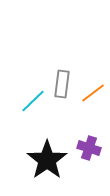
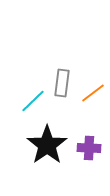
gray rectangle: moved 1 px up
purple cross: rotated 15 degrees counterclockwise
black star: moved 15 px up
